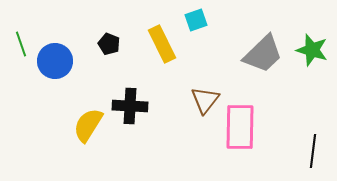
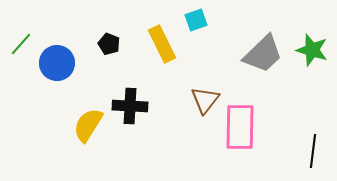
green line: rotated 60 degrees clockwise
blue circle: moved 2 px right, 2 px down
